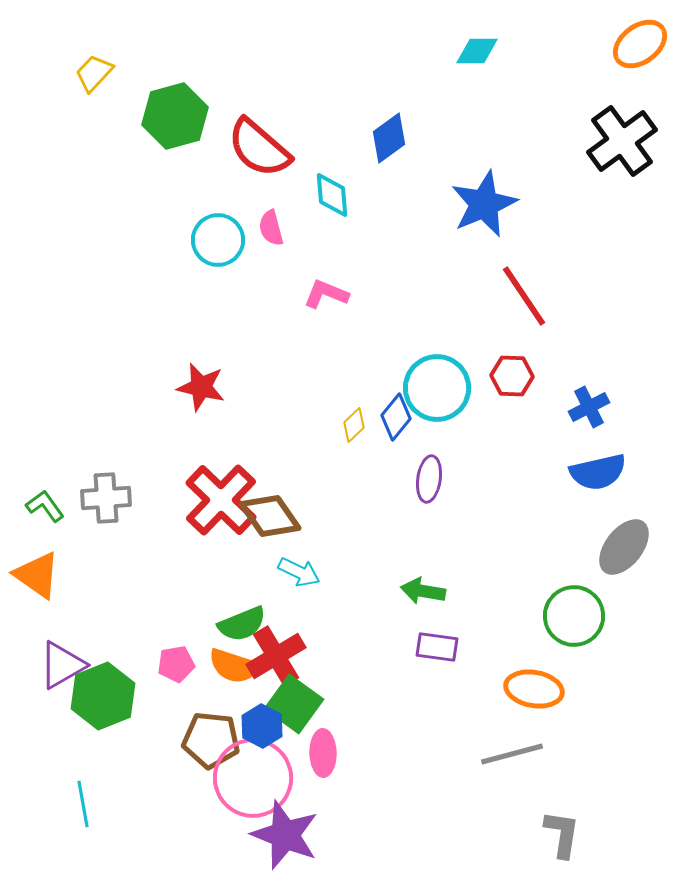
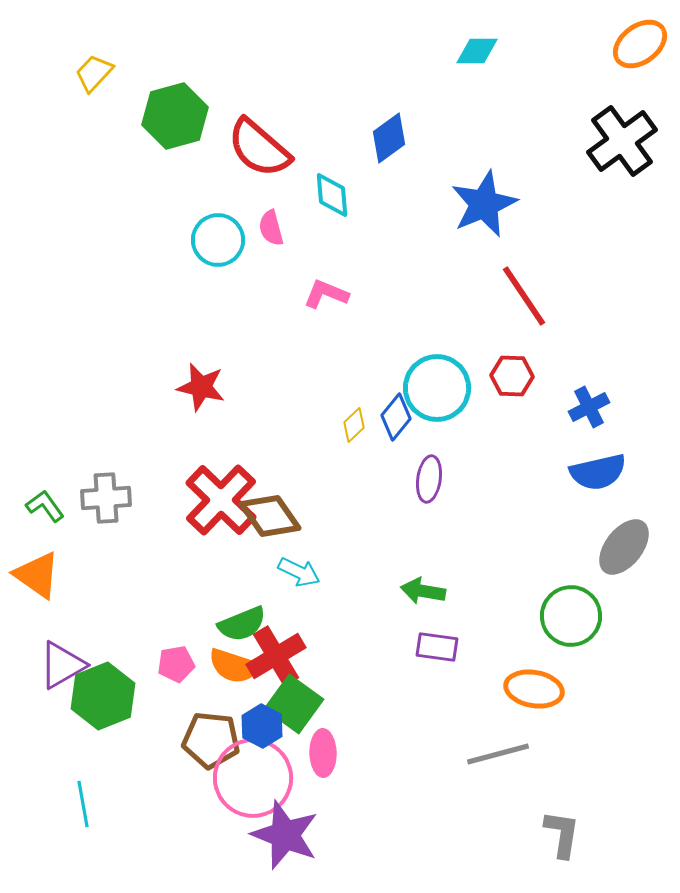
green circle at (574, 616): moved 3 px left
gray line at (512, 754): moved 14 px left
